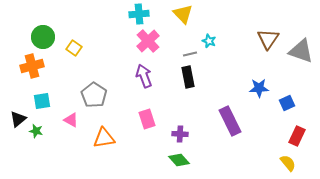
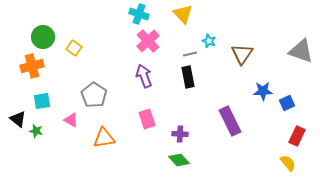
cyan cross: rotated 24 degrees clockwise
brown triangle: moved 26 px left, 15 px down
blue star: moved 4 px right, 3 px down
black triangle: rotated 42 degrees counterclockwise
